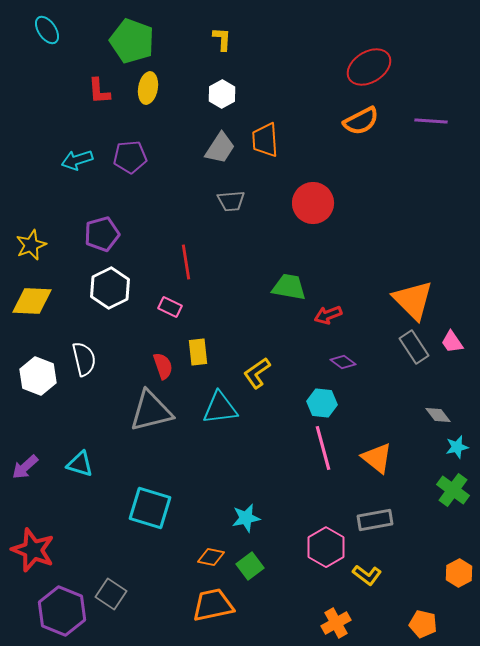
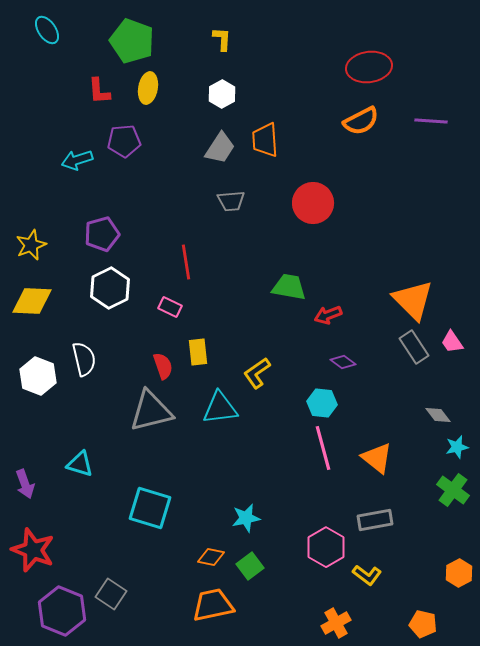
red ellipse at (369, 67): rotated 24 degrees clockwise
purple pentagon at (130, 157): moved 6 px left, 16 px up
purple arrow at (25, 467): moved 17 px down; rotated 68 degrees counterclockwise
